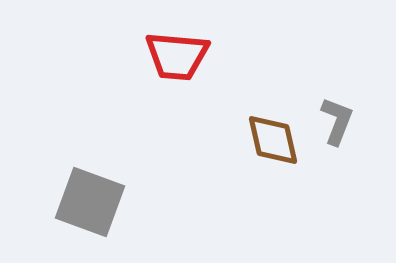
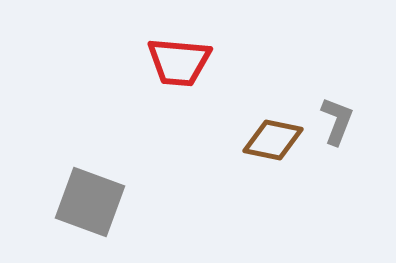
red trapezoid: moved 2 px right, 6 px down
brown diamond: rotated 66 degrees counterclockwise
